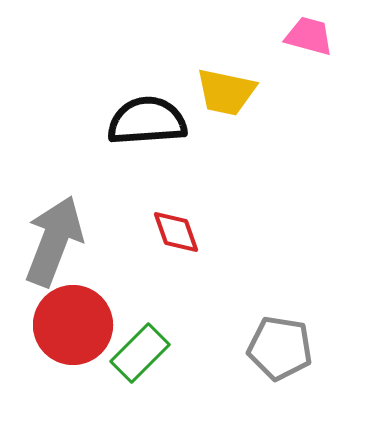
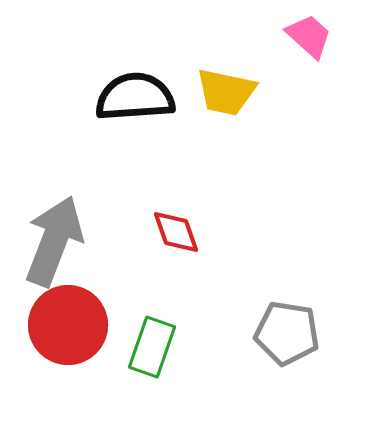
pink trapezoid: rotated 27 degrees clockwise
black semicircle: moved 12 px left, 24 px up
red circle: moved 5 px left
gray pentagon: moved 7 px right, 15 px up
green rectangle: moved 12 px right, 6 px up; rotated 26 degrees counterclockwise
